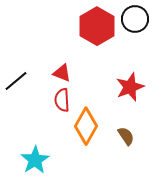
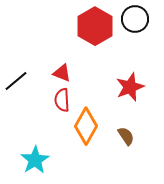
red hexagon: moved 2 px left
